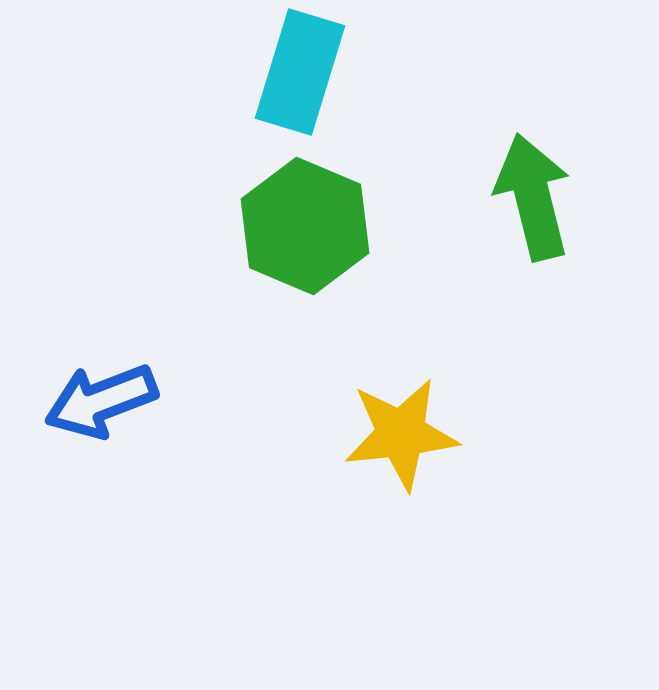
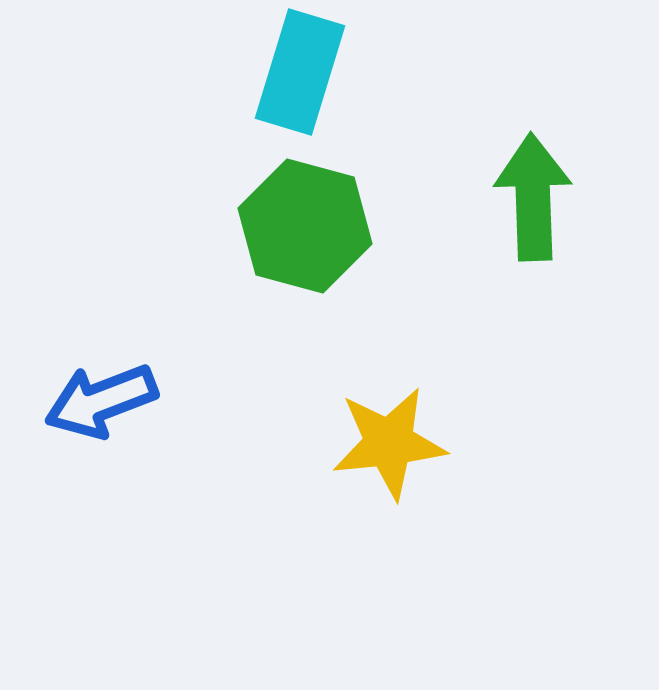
green arrow: rotated 12 degrees clockwise
green hexagon: rotated 8 degrees counterclockwise
yellow star: moved 12 px left, 9 px down
